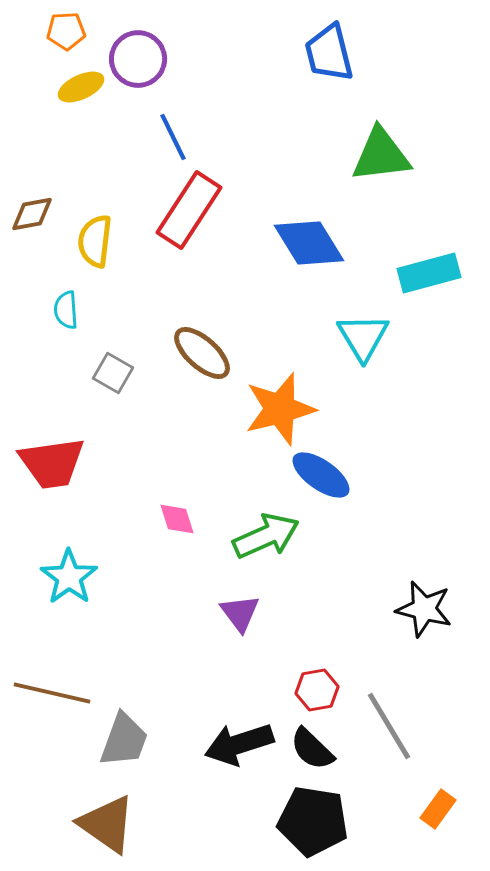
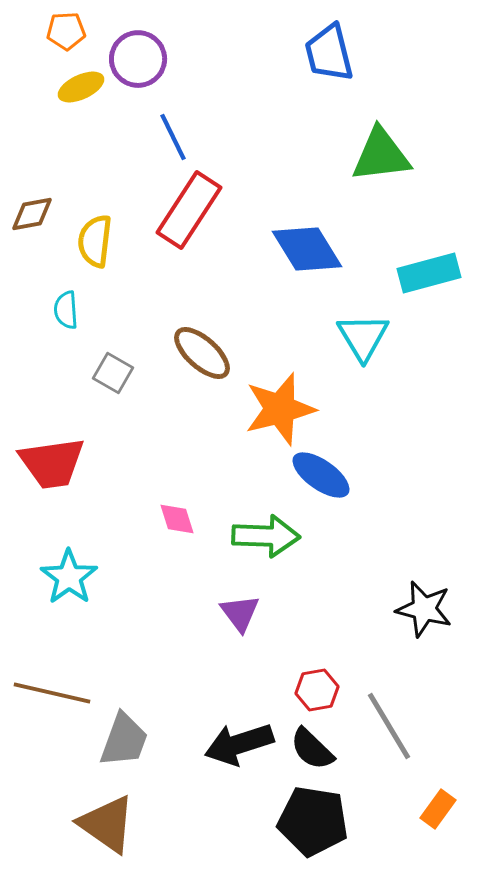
blue diamond: moved 2 px left, 6 px down
green arrow: rotated 26 degrees clockwise
